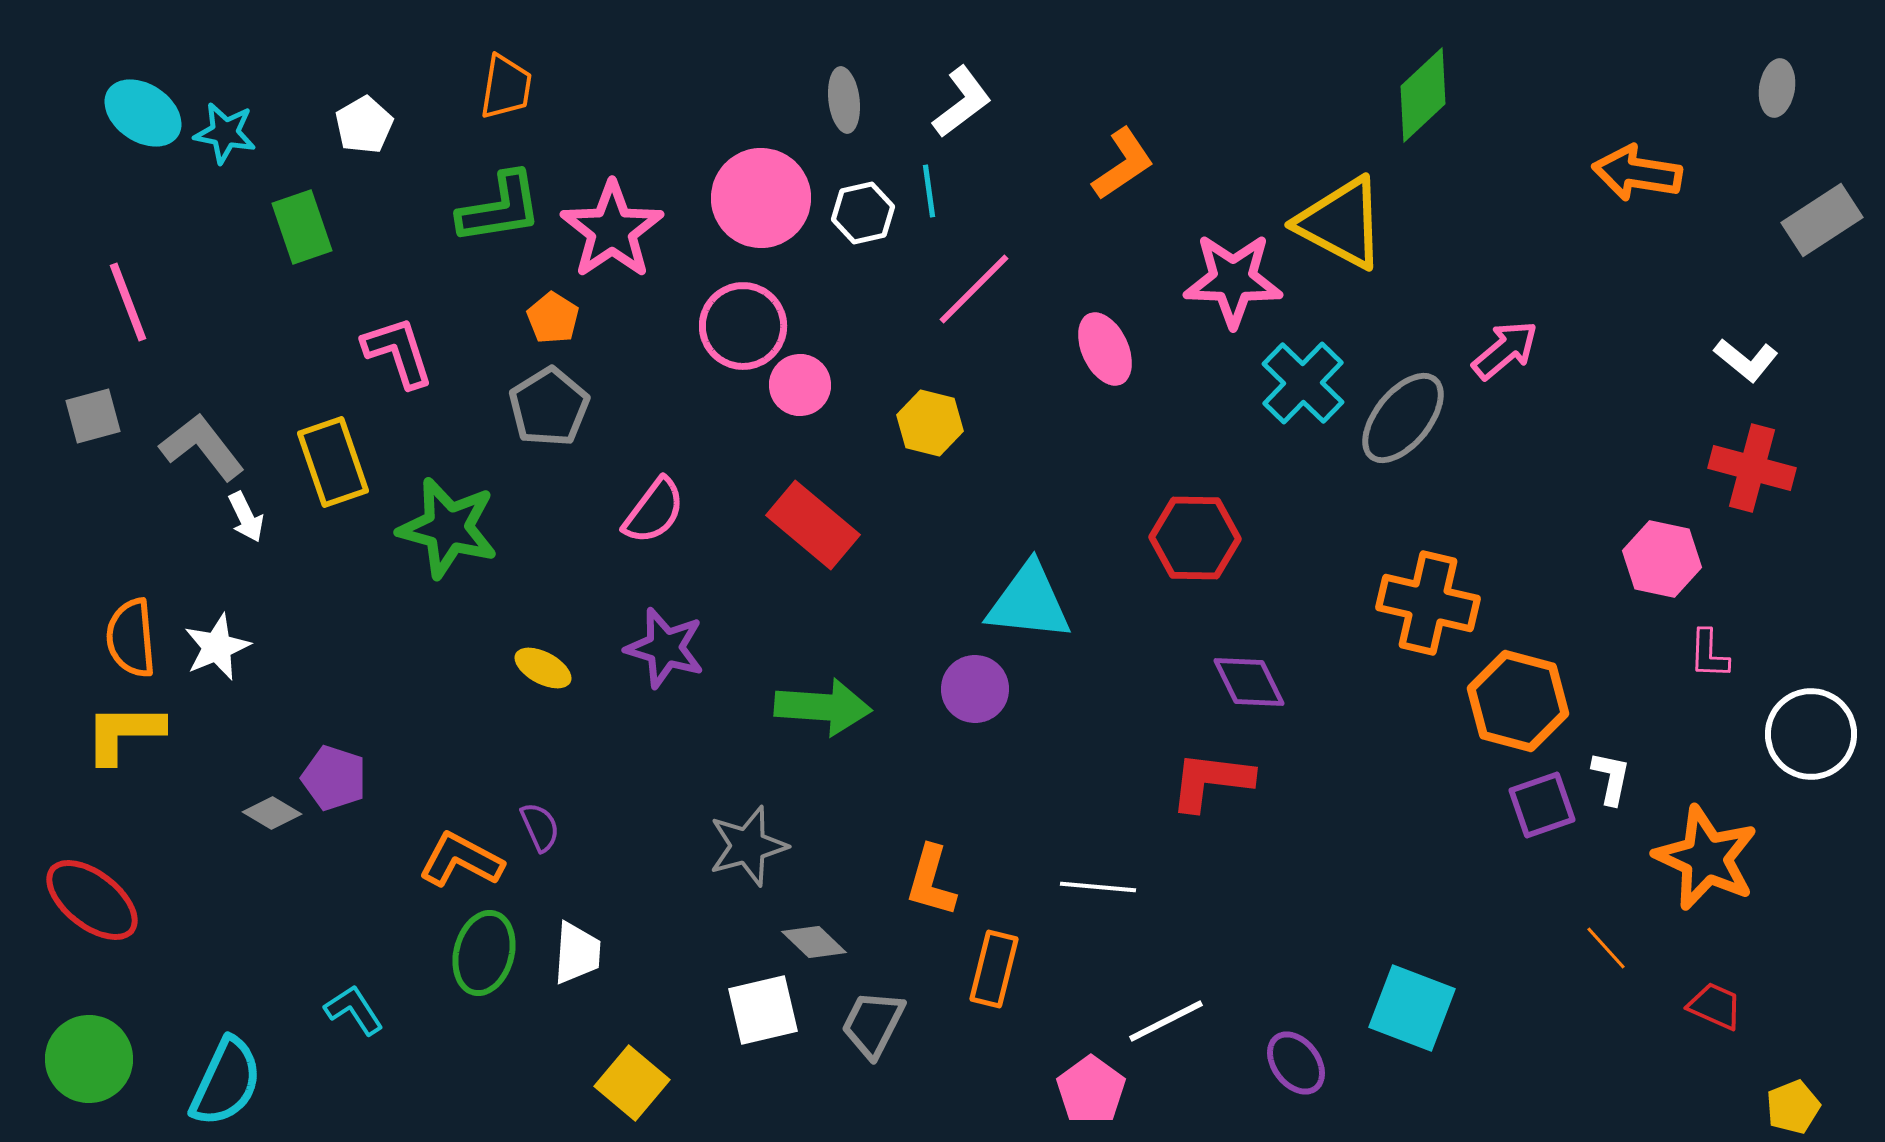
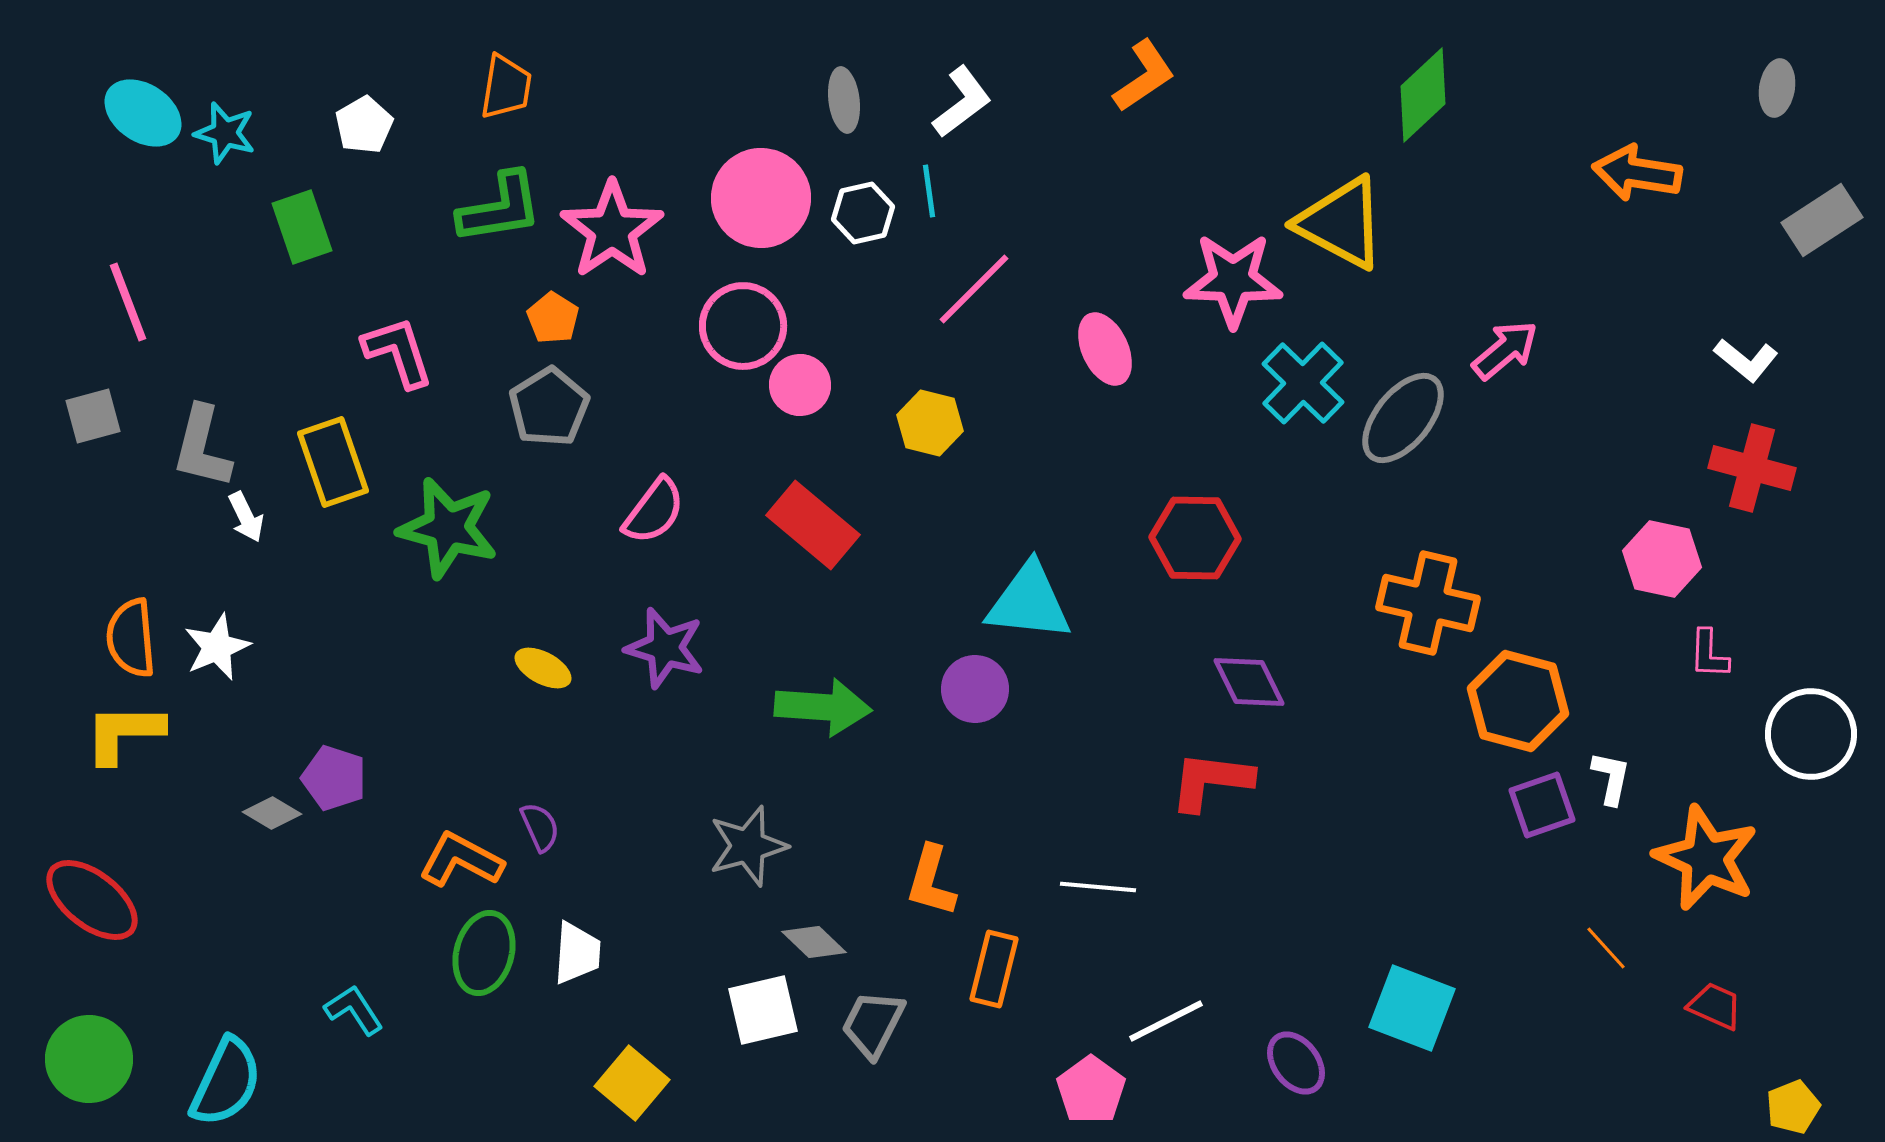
cyan star at (225, 133): rotated 6 degrees clockwise
orange L-shape at (1123, 164): moved 21 px right, 88 px up
gray L-shape at (202, 447): rotated 128 degrees counterclockwise
